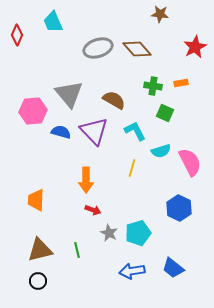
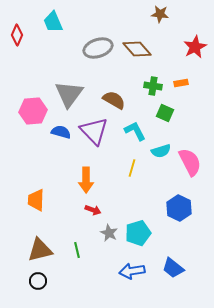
gray triangle: rotated 16 degrees clockwise
